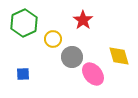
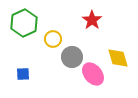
red star: moved 9 px right
yellow diamond: moved 1 px left, 2 px down
